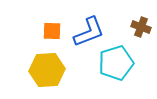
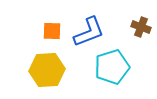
cyan pentagon: moved 4 px left, 4 px down
